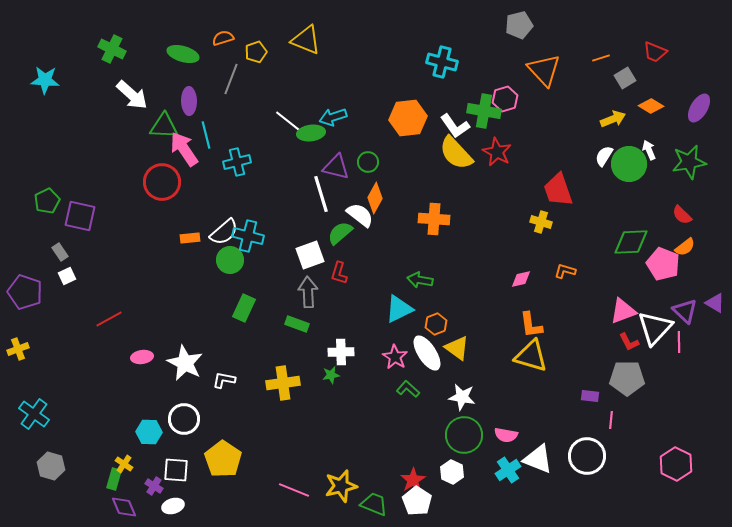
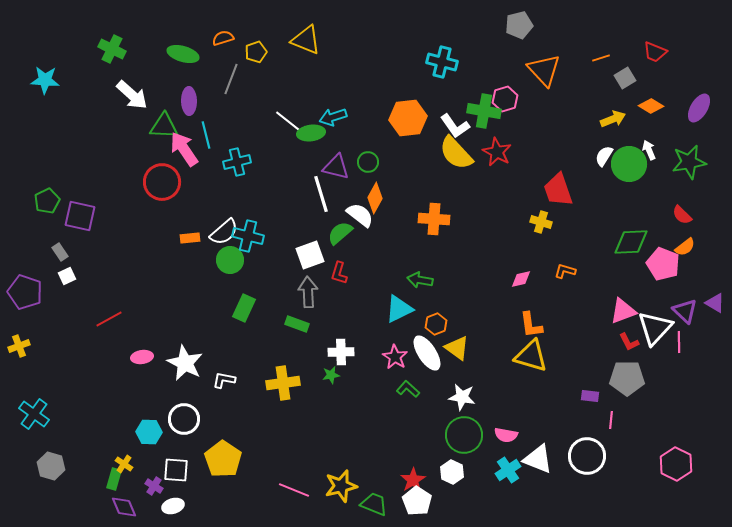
yellow cross at (18, 349): moved 1 px right, 3 px up
